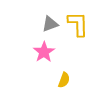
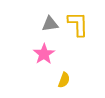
gray triangle: rotated 12 degrees clockwise
pink star: moved 2 px down
